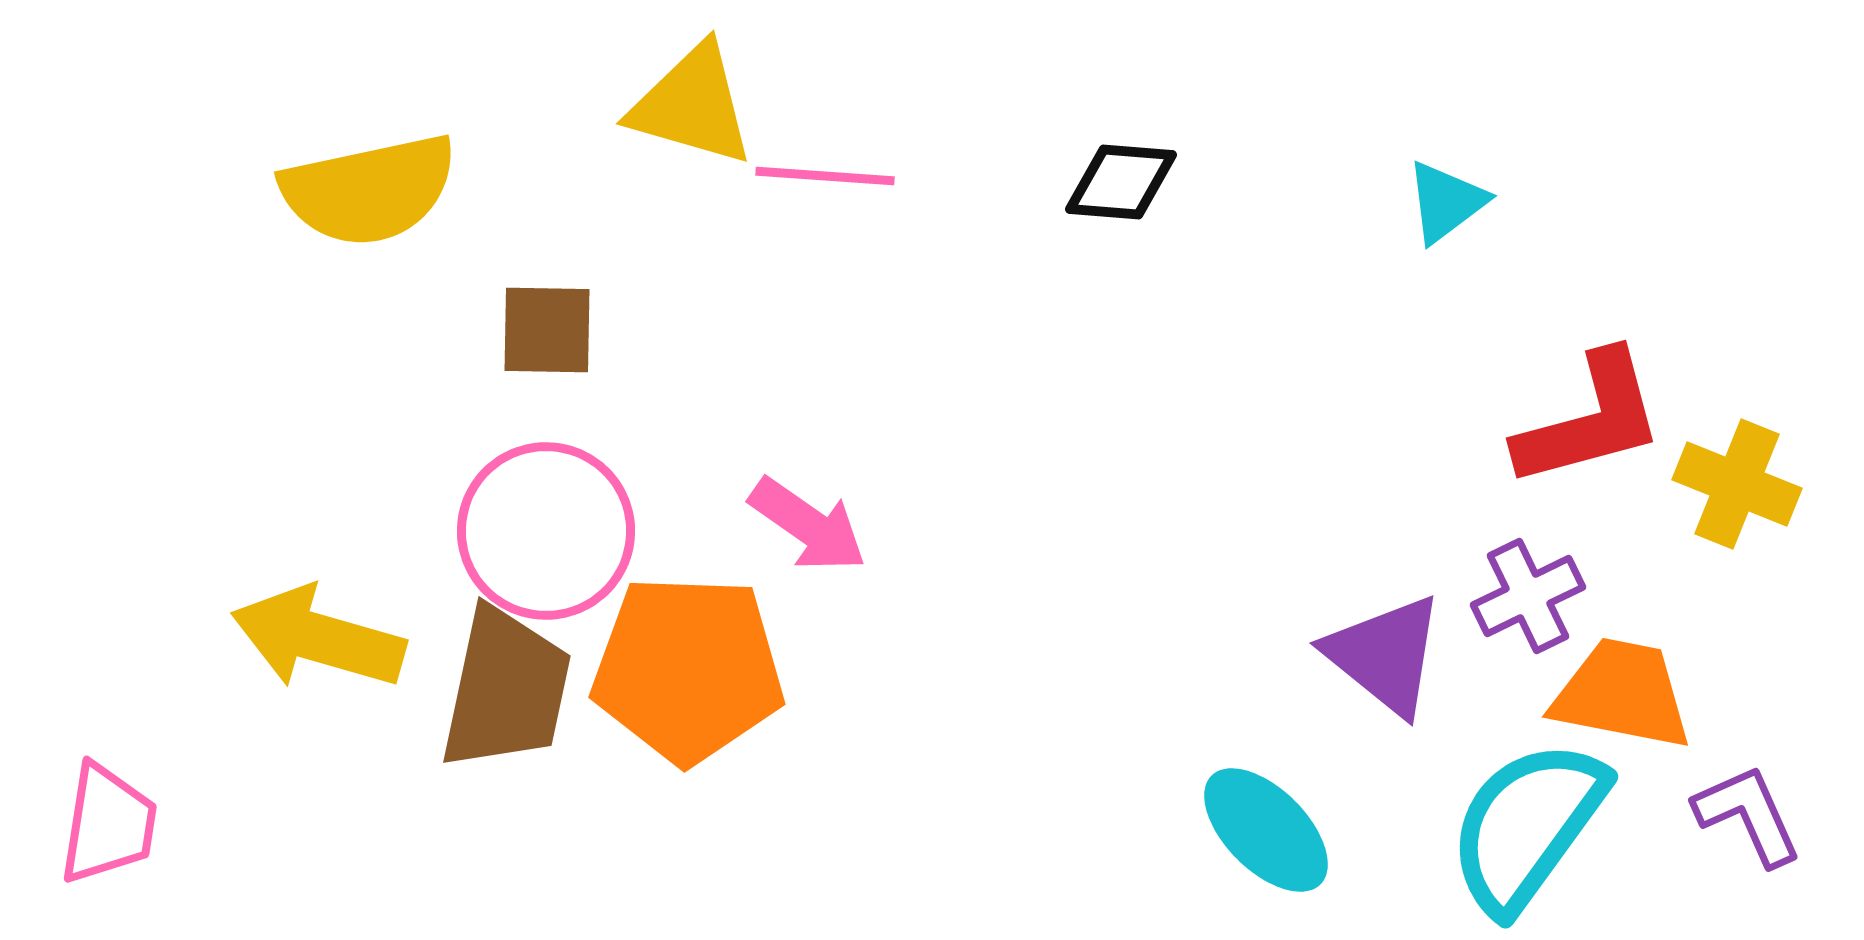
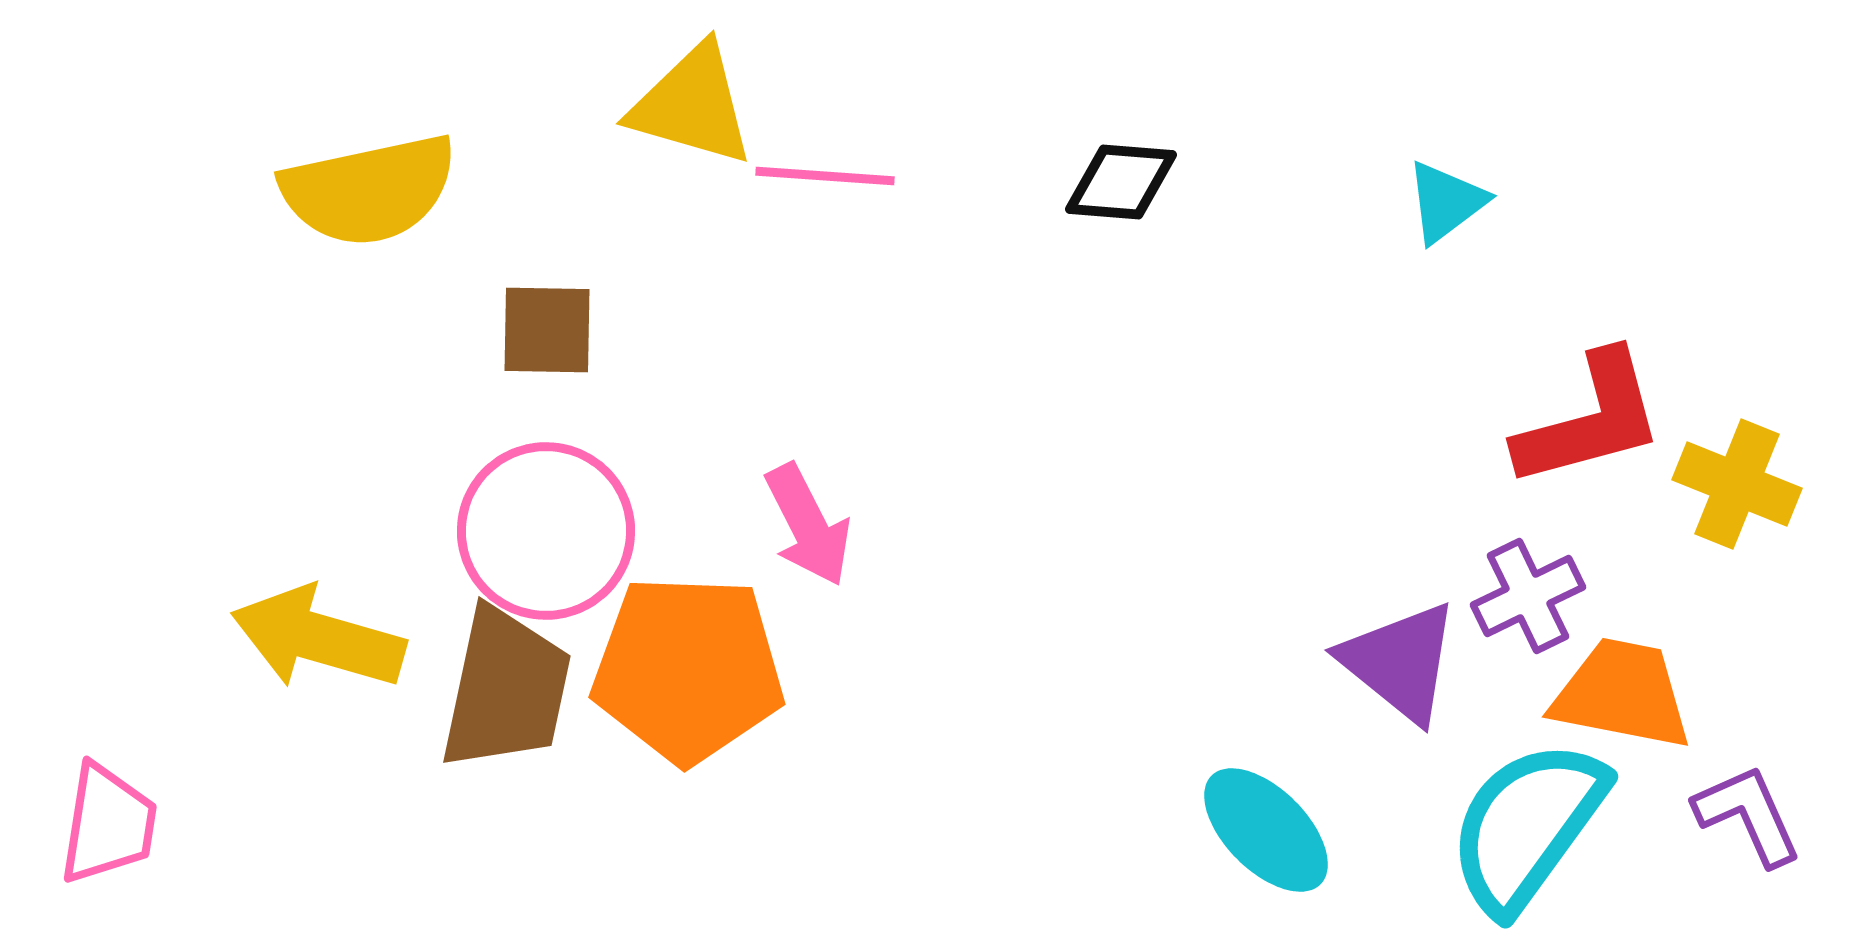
pink arrow: rotated 28 degrees clockwise
purple triangle: moved 15 px right, 7 px down
